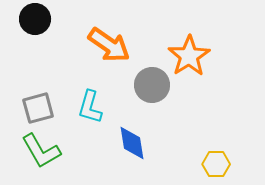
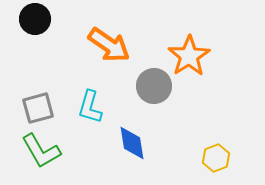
gray circle: moved 2 px right, 1 px down
yellow hexagon: moved 6 px up; rotated 20 degrees counterclockwise
